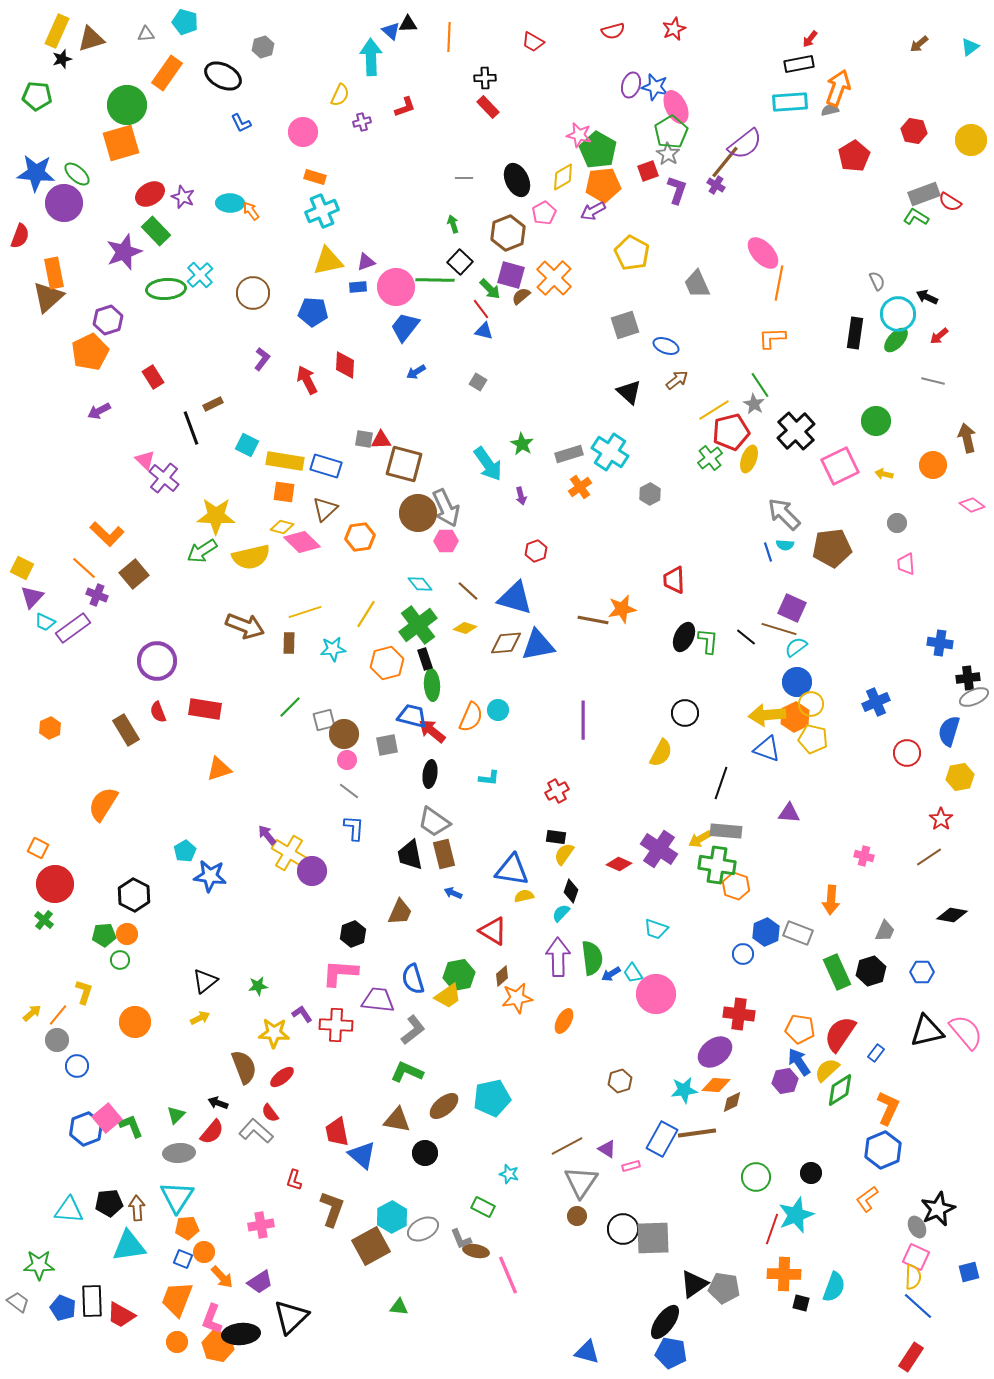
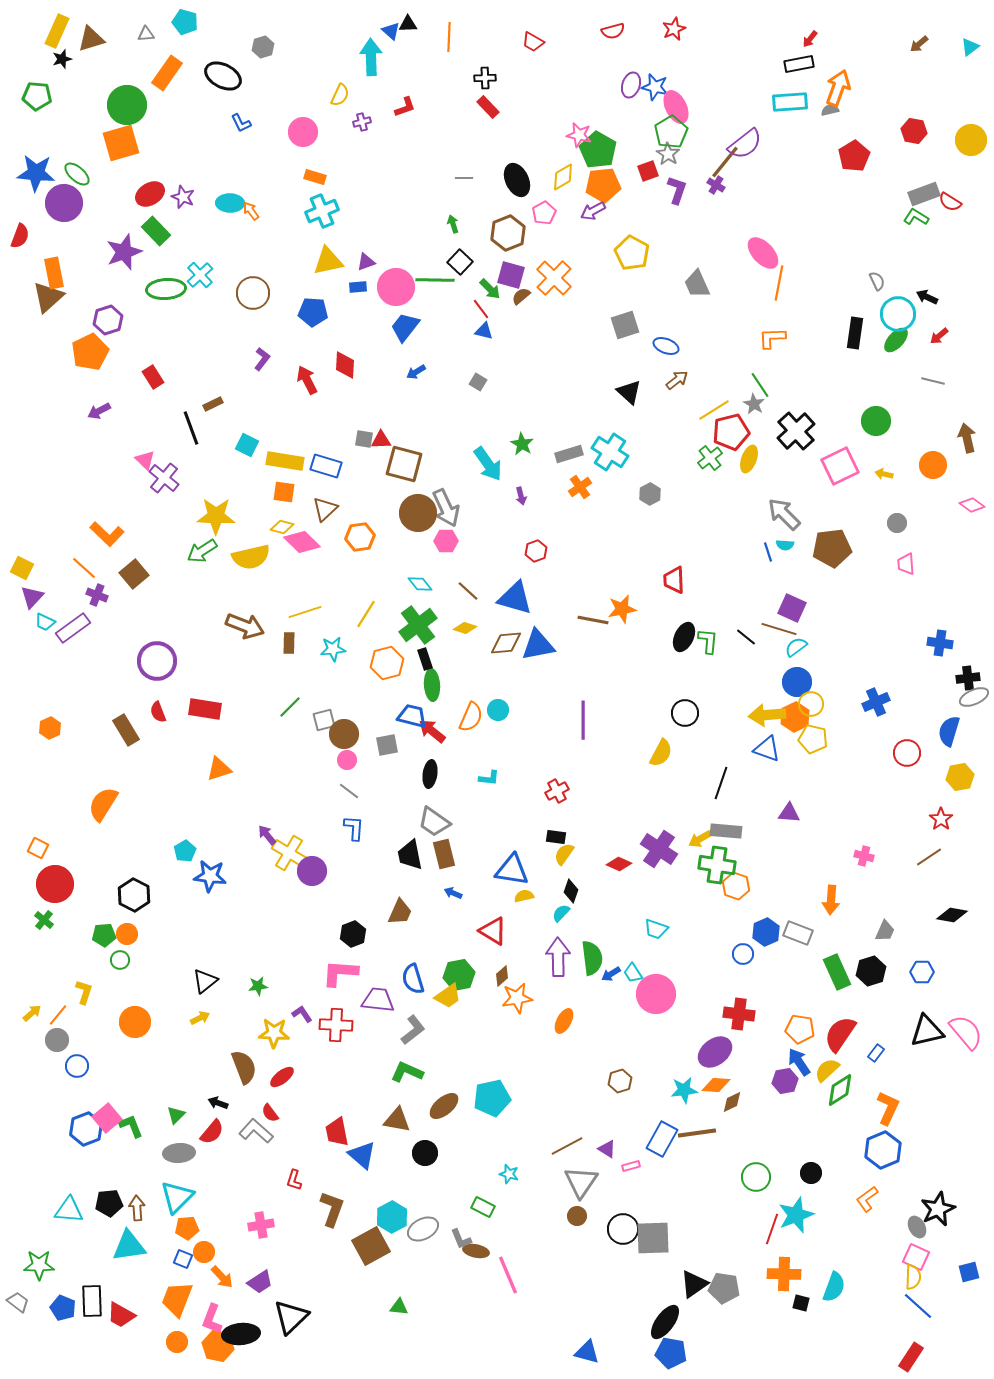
cyan triangle at (177, 1197): rotated 12 degrees clockwise
